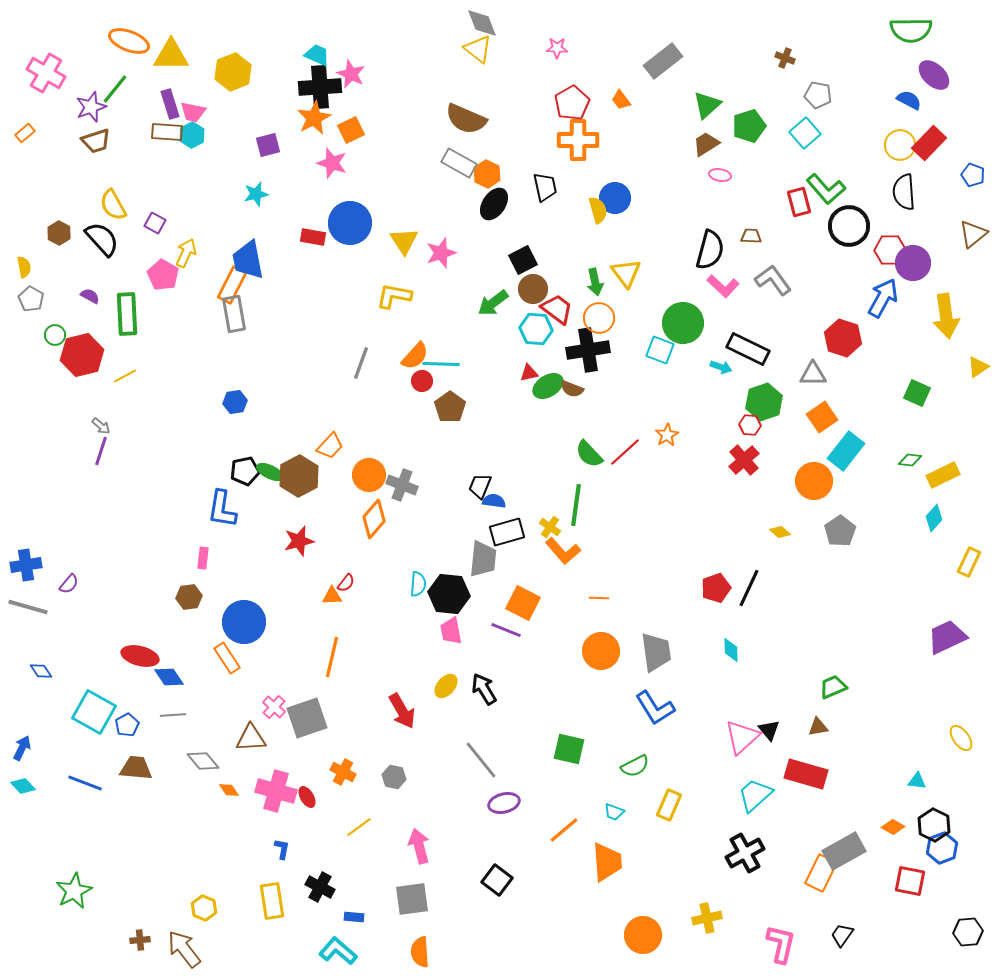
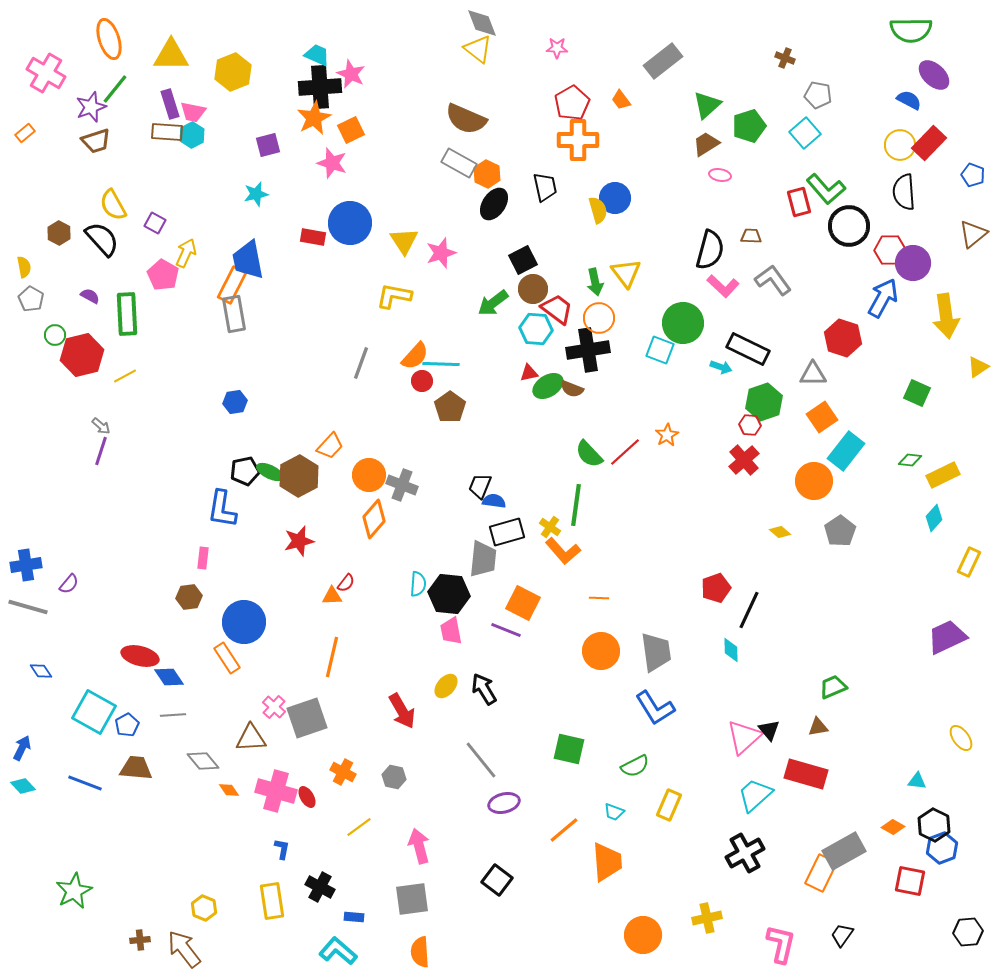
orange ellipse at (129, 41): moved 20 px left, 2 px up; rotated 51 degrees clockwise
black line at (749, 588): moved 22 px down
pink triangle at (742, 737): moved 2 px right
